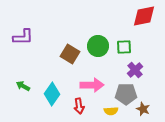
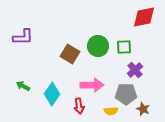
red diamond: moved 1 px down
